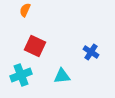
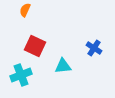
blue cross: moved 3 px right, 4 px up
cyan triangle: moved 1 px right, 10 px up
